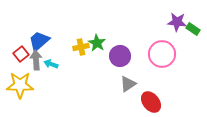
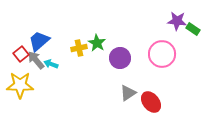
purple star: moved 1 px up
yellow cross: moved 2 px left, 1 px down
purple circle: moved 2 px down
gray arrow: rotated 36 degrees counterclockwise
gray triangle: moved 9 px down
